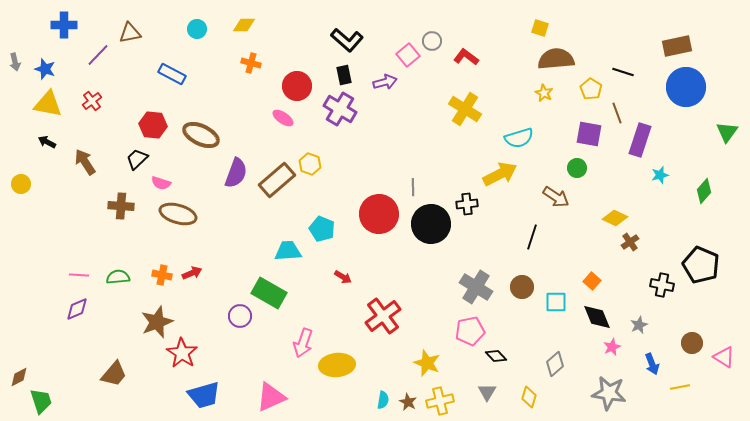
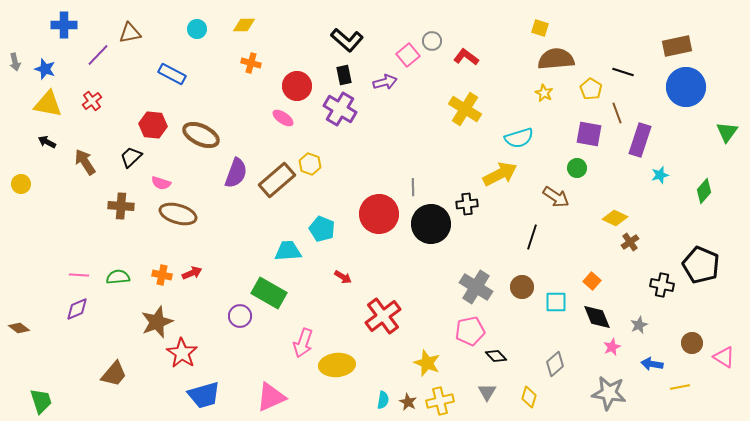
black trapezoid at (137, 159): moved 6 px left, 2 px up
blue arrow at (652, 364): rotated 120 degrees clockwise
brown diamond at (19, 377): moved 49 px up; rotated 65 degrees clockwise
